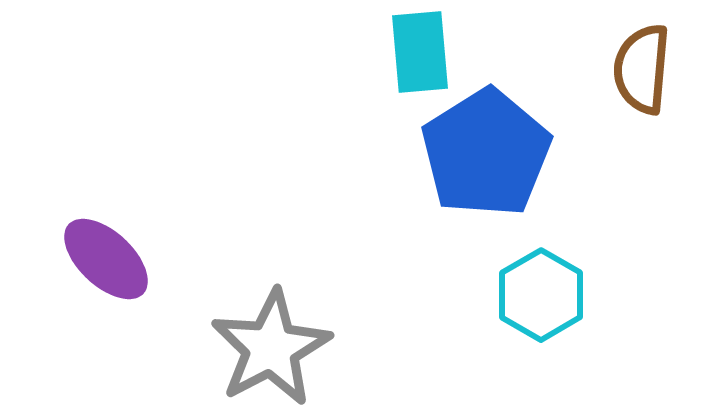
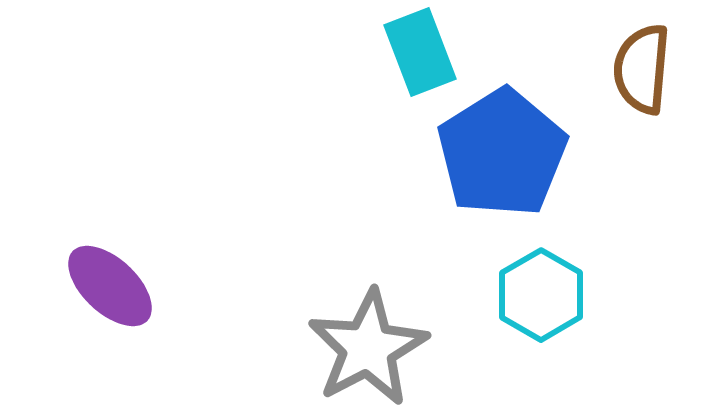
cyan rectangle: rotated 16 degrees counterclockwise
blue pentagon: moved 16 px right
purple ellipse: moved 4 px right, 27 px down
gray star: moved 97 px right
